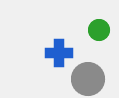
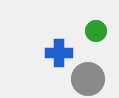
green circle: moved 3 px left, 1 px down
